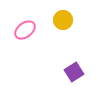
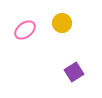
yellow circle: moved 1 px left, 3 px down
